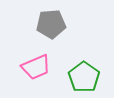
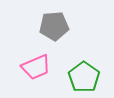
gray pentagon: moved 3 px right, 2 px down
